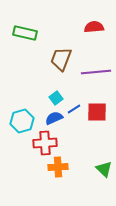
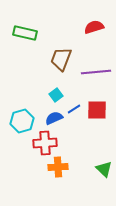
red semicircle: rotated 12 degrees counterclockwise
cyan square: moved 3 px up
red square: moved 2 px up
